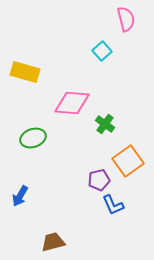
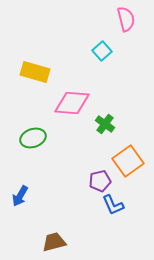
yellow rectangle: moved 10 px right
purple pentagon: moved 1 px right, 1 px down
brown trapezoid: moved 1 px right
